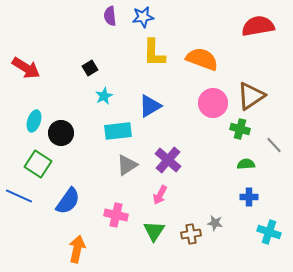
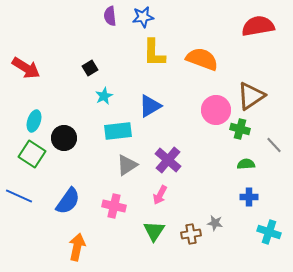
pink circle: moved 3 px right, 7 px down
black circle: moved 3 px right, 5 px down
green square: moved 6 px left, 10 px up
pink cross: moved 2 px left, 9 px up
orange arrow: moved 2 px up
